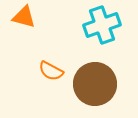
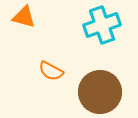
brown circle: moved 5 px right, 8 px down
